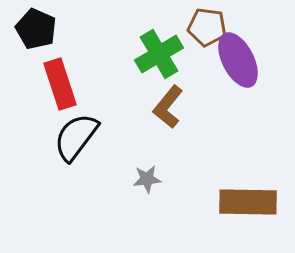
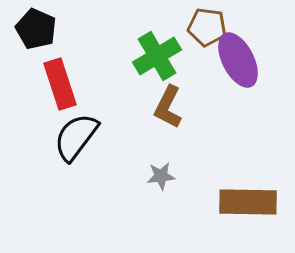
green cross: moved 2 px left, 2 px down
brown L-shape: rotated 12 degrees counterclockwise
gray star: moved 14 px right, 3 px up
